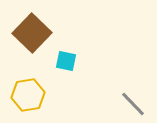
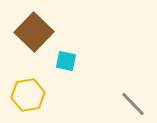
brown square: moved 2 px right, 1 px up
